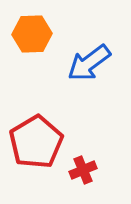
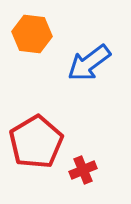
orange hexagon: rotated 9 degrees clockwise
